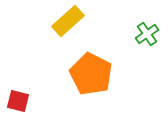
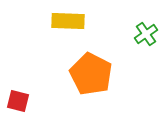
yellow rectangle: rotated 44 degrees clockwise
green cross: moved 1 px left
